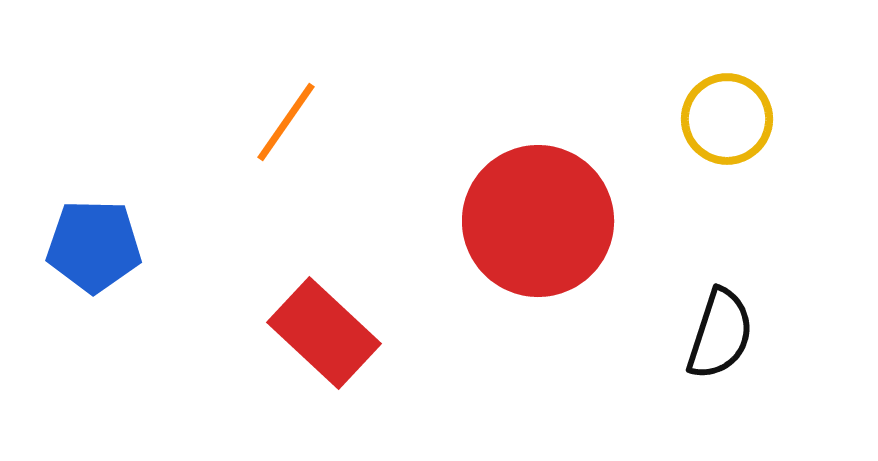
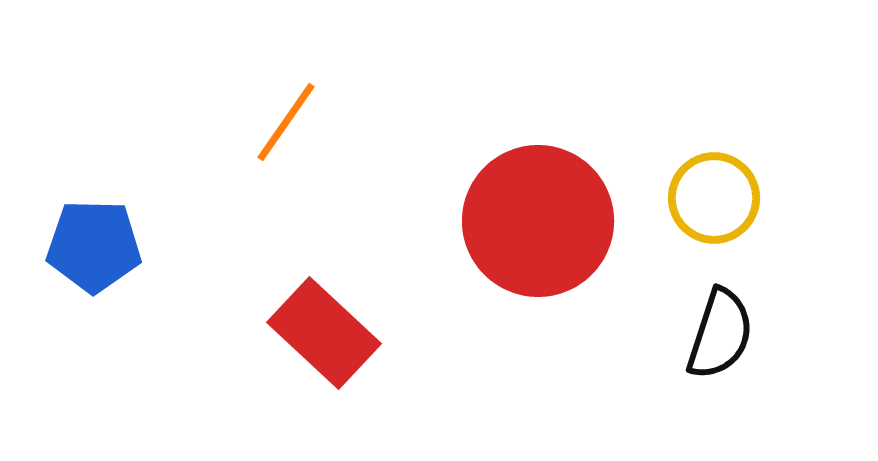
yellow circle: moved 13 px left, 79 px down
